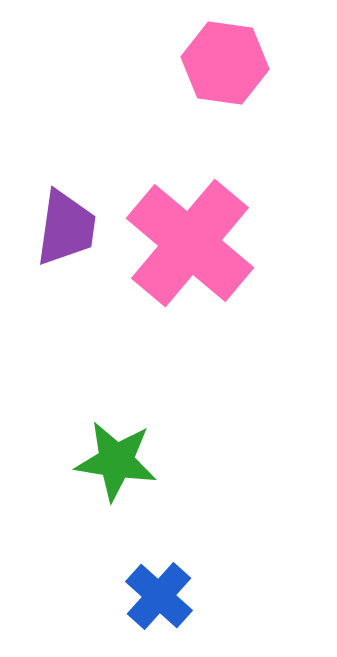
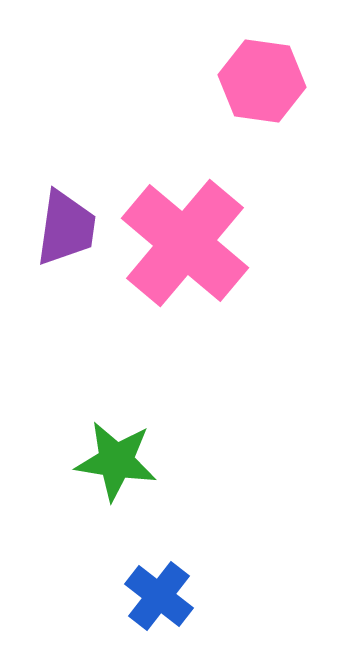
pink hexagon: moved 37 px right, 18 px down
pink cross: moved 5 px left
blue cross: rotated 4 degrees counterclockwise
